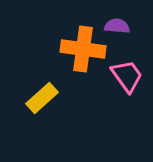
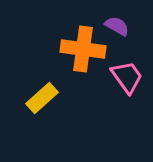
purple semicircle: rotated 25 degrees clockwise
pink trapezoid: moved 1 px down
